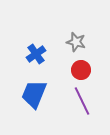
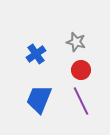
blue trapezoid: moved 5 px right, 5 px down
purple line: moved 1 px left
